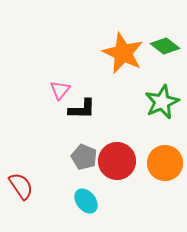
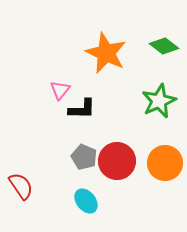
green diamond: moved 1 px left
orange star: moved 17 px left
green star: moved 3 px left, 1 px up
